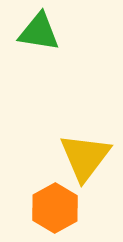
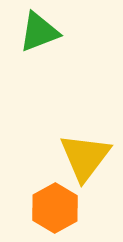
green triangle: rotated 30 degrees counterclockwise
